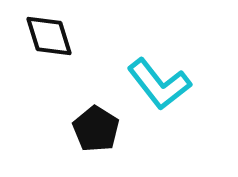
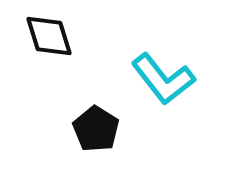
cyan L-shape: moved 4 px right, 5 px up
